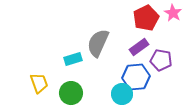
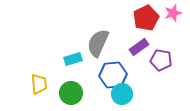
pink star: rotated 24 degrees clockwise
blue hexagon: moved 23 px left, 2 px up
yellow trapezoid: moved 1 px down; rotated 15 degrees clockwise
